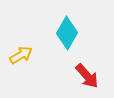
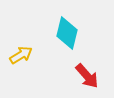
cyan diamond: rotated 16 degrees counterclockwise
